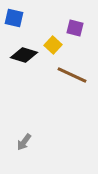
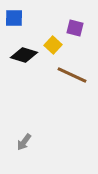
blue square: rotated 12 degrees counterclockwise
